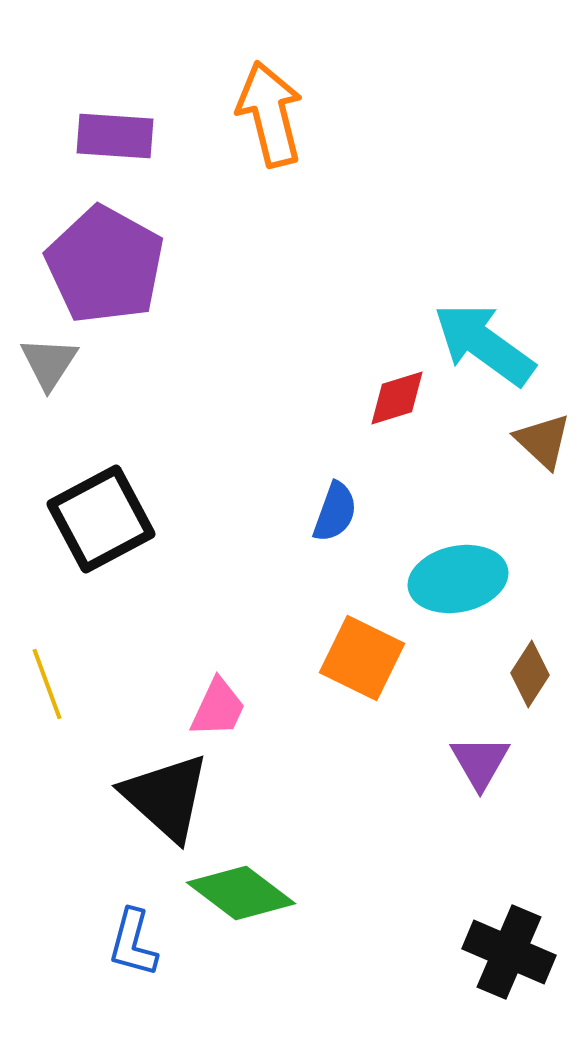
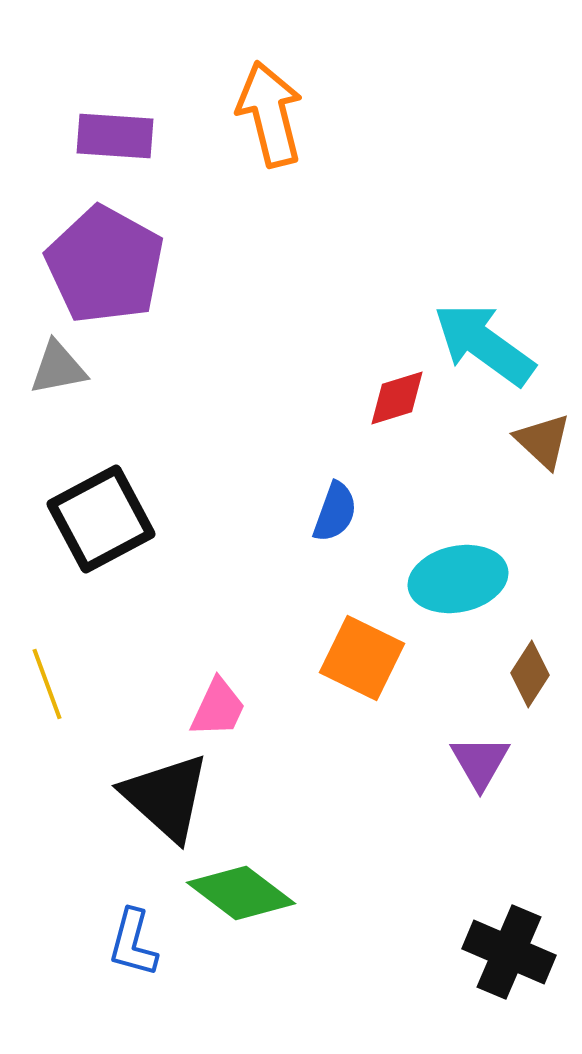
gray triangle: moved 9 px right, 5 px down; rotated 46 degrees clockwise
